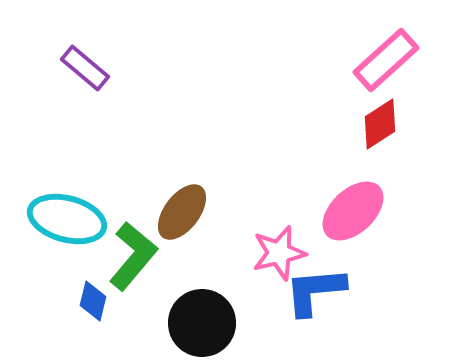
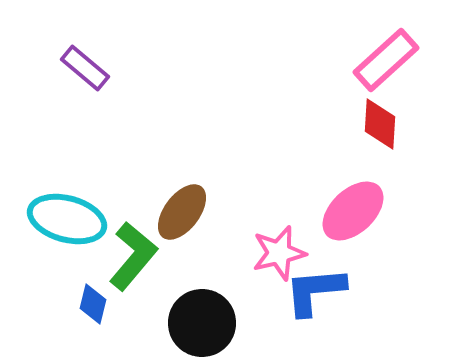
red diamond: rotated 54 degrees counterclockwise
blue diamond: moved 3 px down
